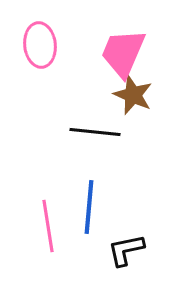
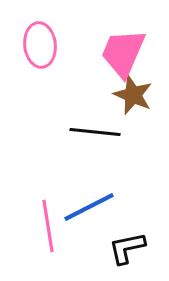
blue line: rotated 58 degrees clockwise
black L-shape: moved 1 px right, 2 px up
